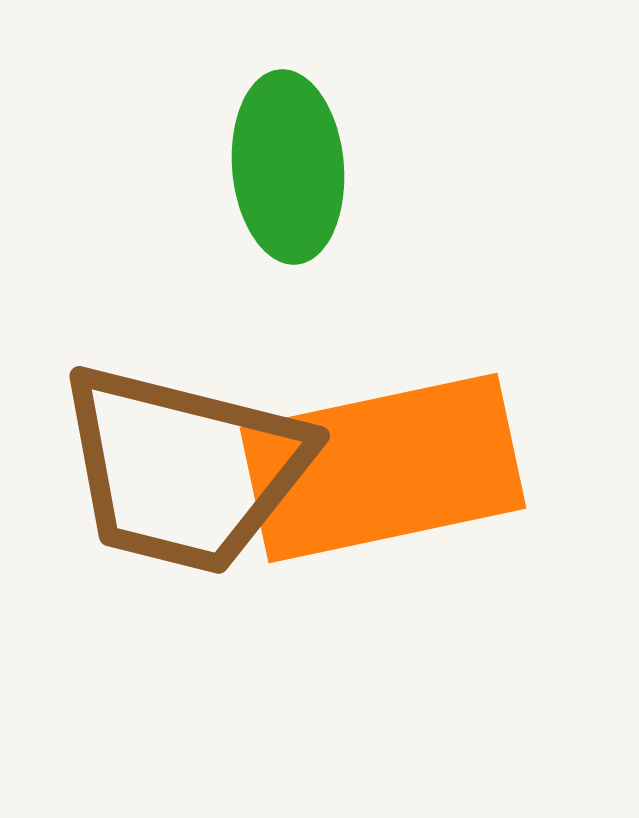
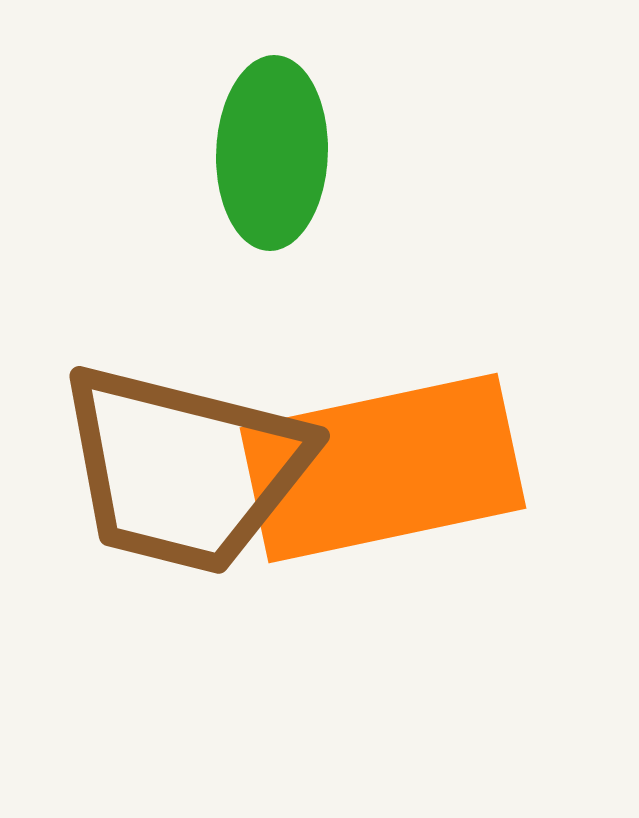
green ellipse: moved 16 px left, 14 px up; rotated 7 degrees clockwise
